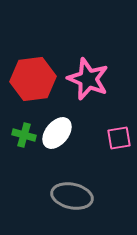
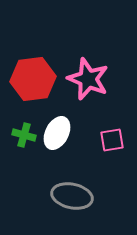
white ellipse: rotated 12 degrees counterclockwise
pink square: moved 7 px left, 2 px down
